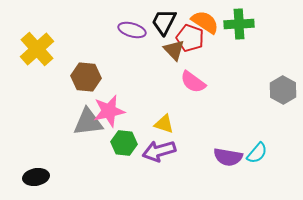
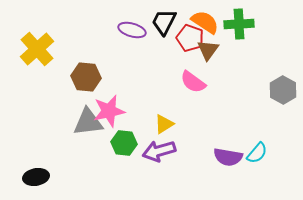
brown triangle: moved 34 px right; rotated 20 degrees clockwise
yellow triangle: rotated 50 degrees counterclockwise
